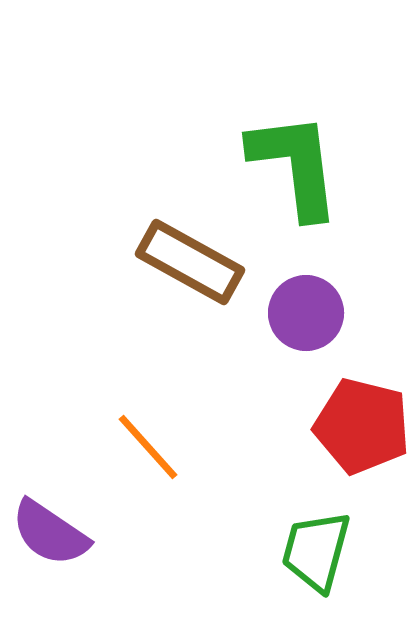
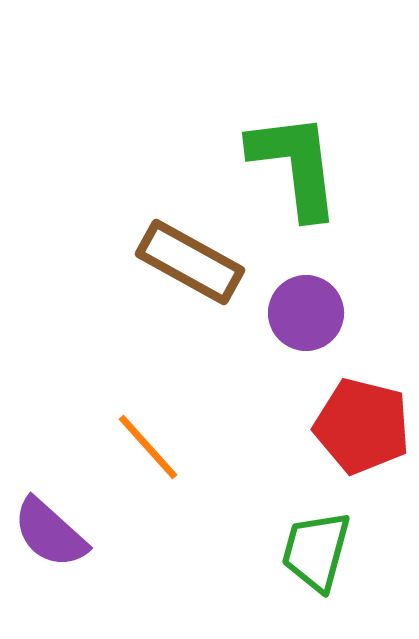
purple semicircle: rotated 8 degrees clockwise
